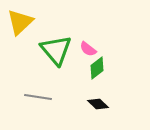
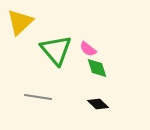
green diamond: rotated 70 degrees counterclockwise
